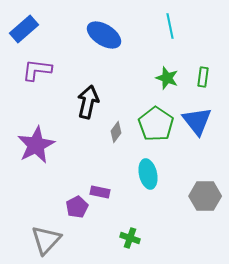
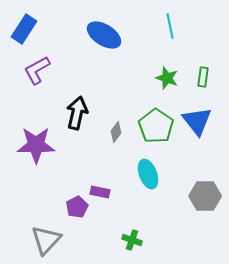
blue rectangle: rotated 16 degrees counterclockwise
purple L-shape: rotated 36 degrees counterclockwise
black arrow: moved 11 px left, 11 px down
green pentagon: moved 2 px down
purple star: rotated 27 degrees clockwise
cyan ellipse: rotated 8 degrees counterclockwise
green cross: moved 2 px right, 2 px down
